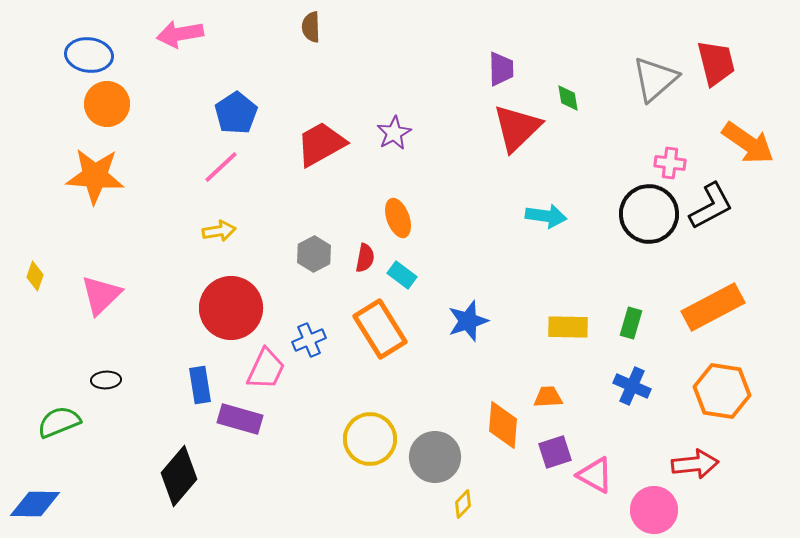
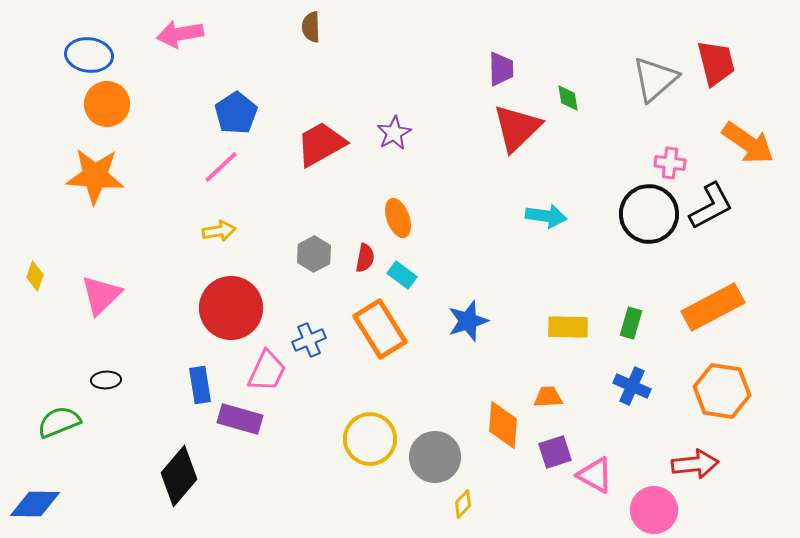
pink trapezoid at (266, 369): moved 1 px right, 2 px down
